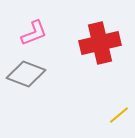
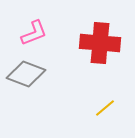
red cross: rotated 18 degrees clockwise
yellow line: moved 14 px left, 7 px up
